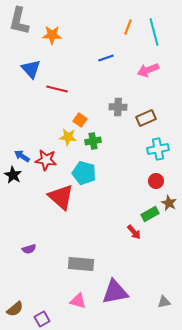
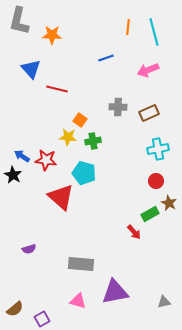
orange line: rotated 14 degrees counterclockwise
brown rectangle: moved 3 px right, 5 px up
